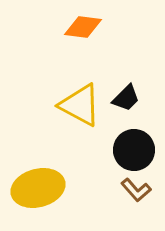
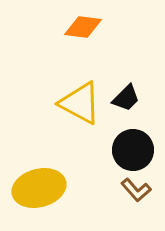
yellow triangle: moved 2 px up
black circle: moved 1 px left
yellow ellipse: moved 1 px right
